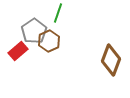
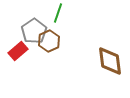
brown diamond: moved 1 px left, 1 px down; rotated 28 degrees counterclockwise
